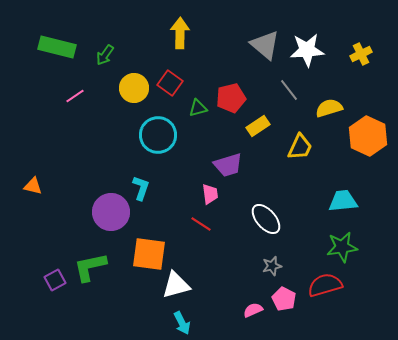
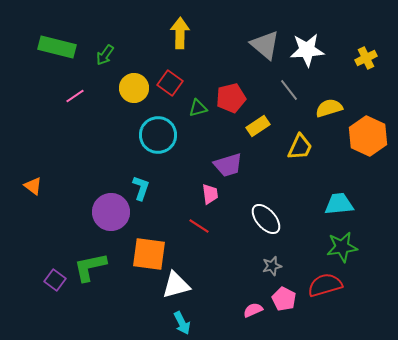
yellow cross: moved 5 px right, 4 px down
orange triangle: rotated 24 degrees clockwise
cyan trapezoid: moved 4 px left, 3 px down
red line: moved 2 px left, 2 px down
purple square: rotated 25 degrees counterclockwise
